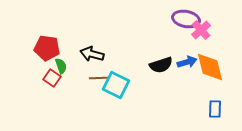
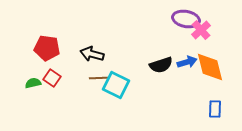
green semicircle: moved 28 px left, 17 px down; rotated 84 degrees counterclockwise
